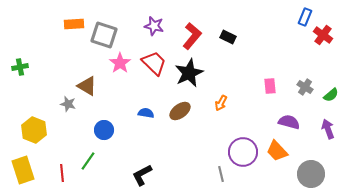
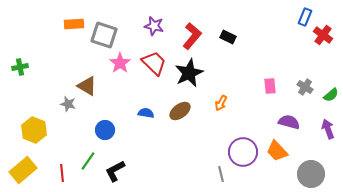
blue circle: moved 1 px right
yellow rectangle: rotated 68 degrees clockwise
black L-shape: moved 27 px left, 4 px up
